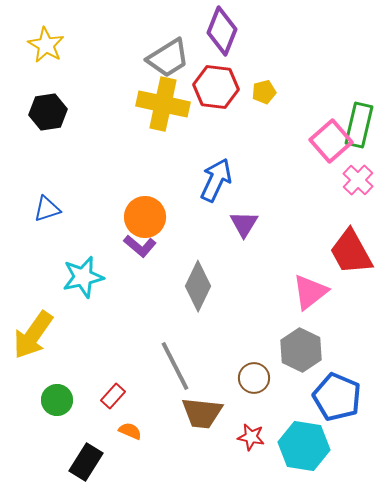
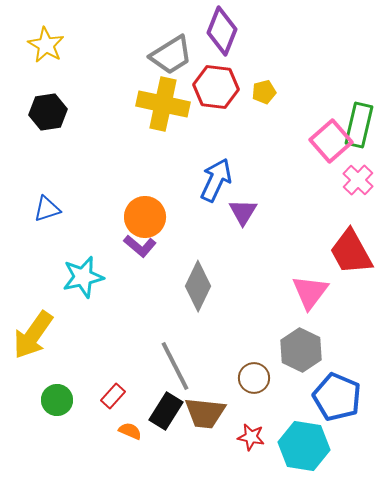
gray trapezoid: moved 3 px right, 3 px up
purple triangle: moved 1 px left, 12 px up
pink triangle: rotated 15 degrees counterclockwise
brown trapezoid: moved 3 px right
black rectangle: moved 80 px right, 51 px up
